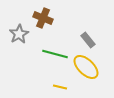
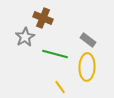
gray star: moved 6 px right, 3 px down
gray rectangle: rotated 14 degrees counterclockwise
yellow ellipse: moved 1 px right; rotated 48 degrees clockwise
yellow line: rotated 40 degrees clockwise
